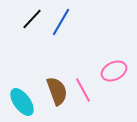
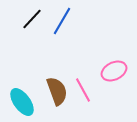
blue line: moved 1 px right, 1 px up
